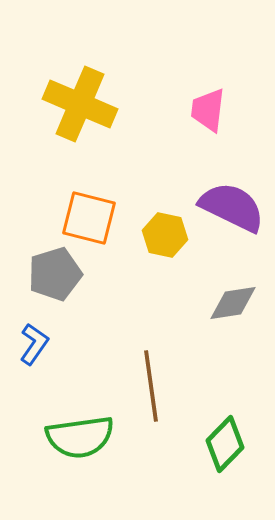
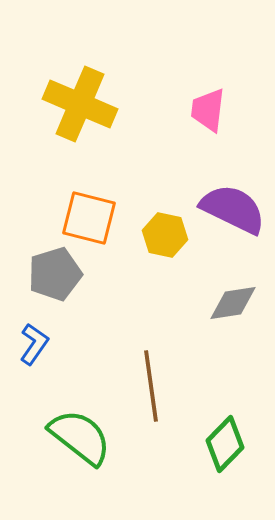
purple semicircle: moved 1 px right, 2 px down
green semicircle: rotated 134 degrees counterclockwise
